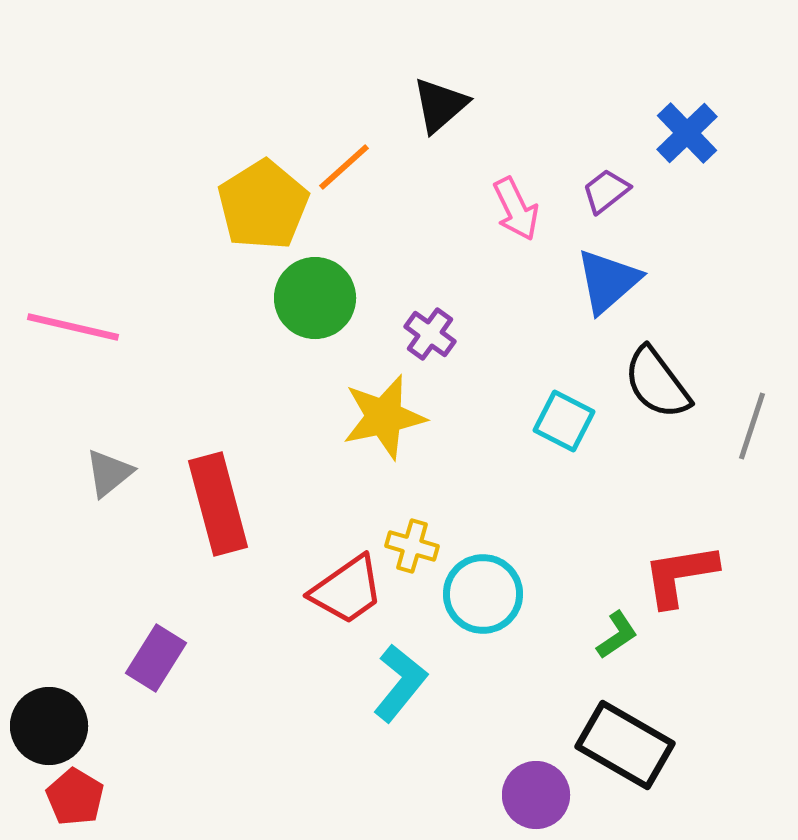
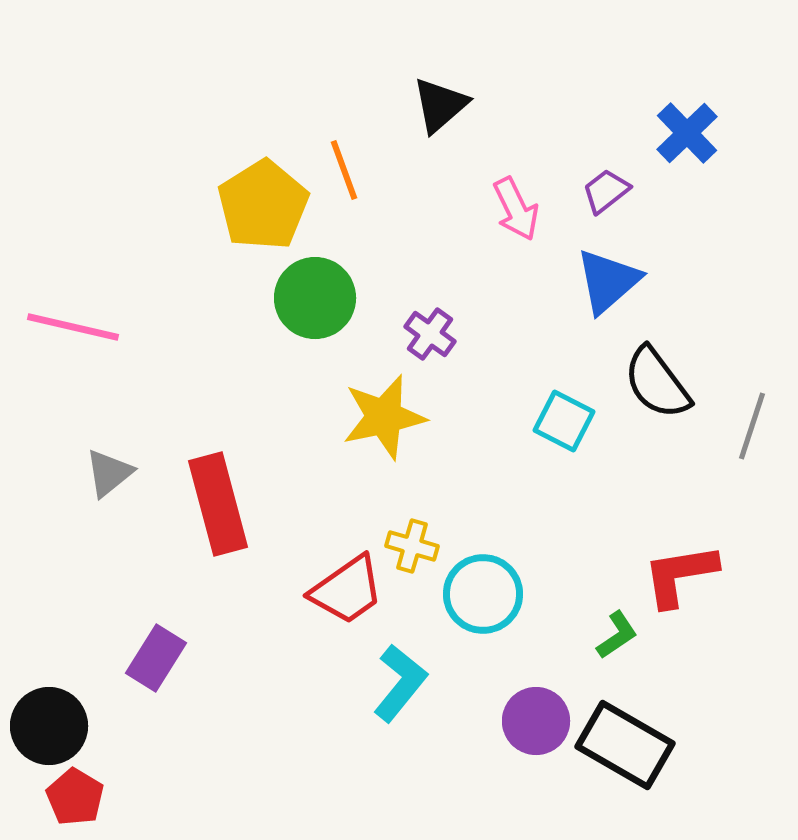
orange line: moved 3 px down; rotated 68 degrees counterclockwise
purple circle: moved 74 px up
